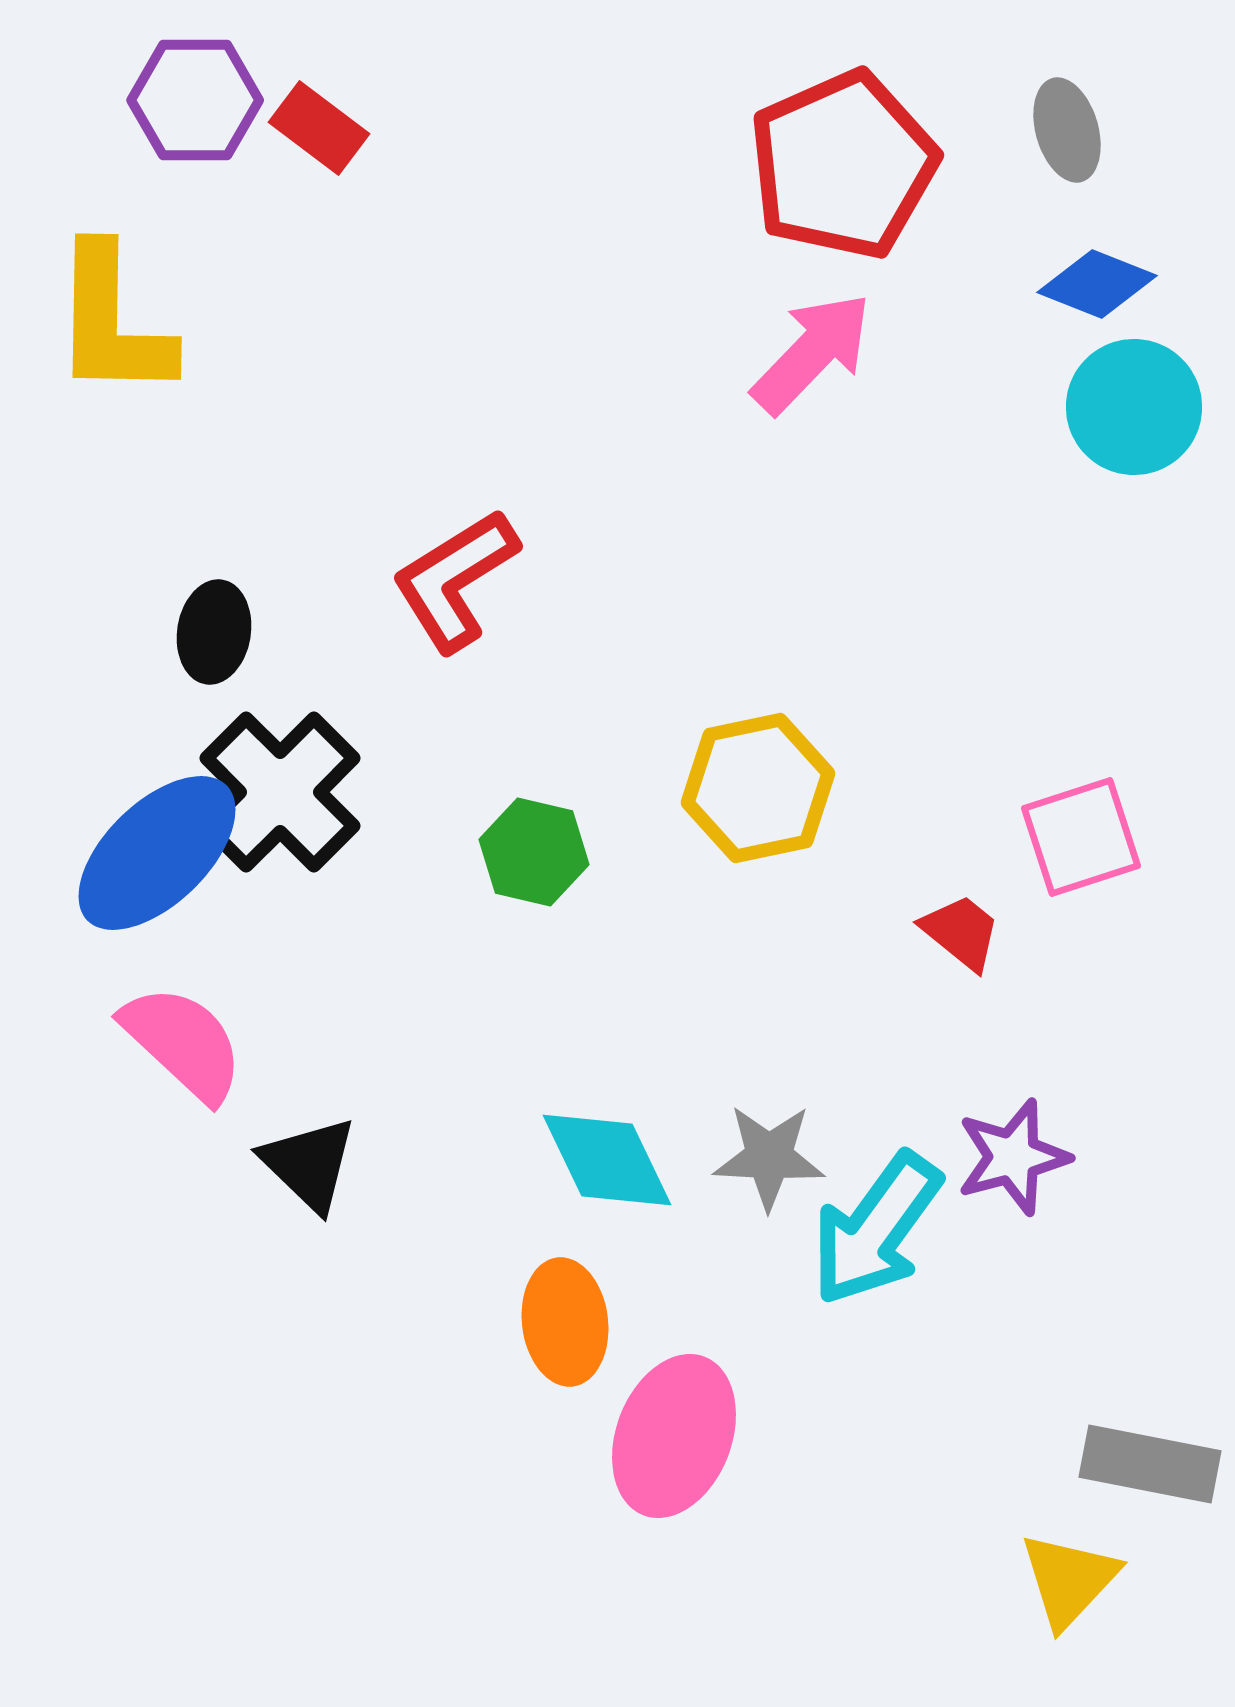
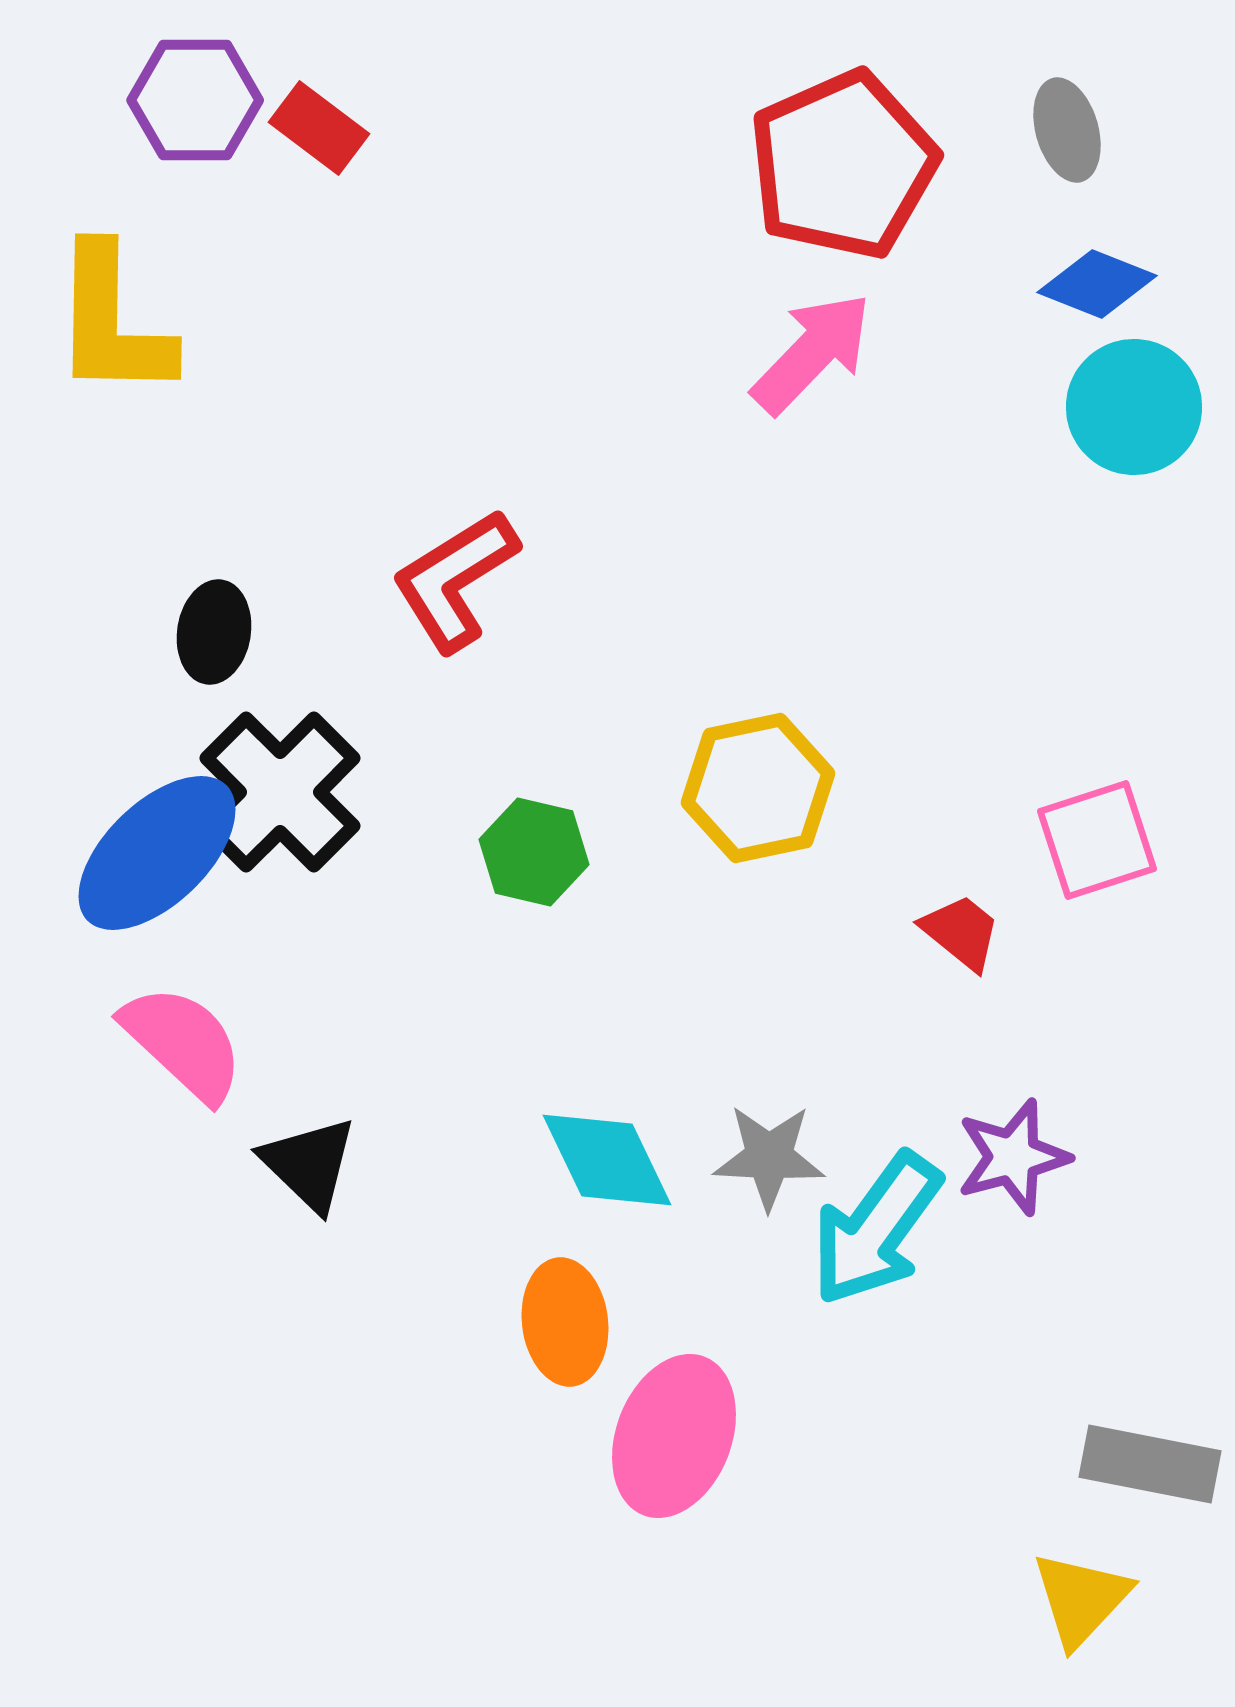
pink square: moved 16 px right, 3 px down
yellow triangle: moved 12 px right, 19 px down
